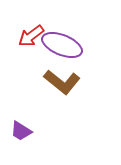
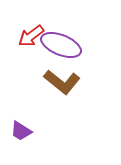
purple ellipse: moved 1 px left
